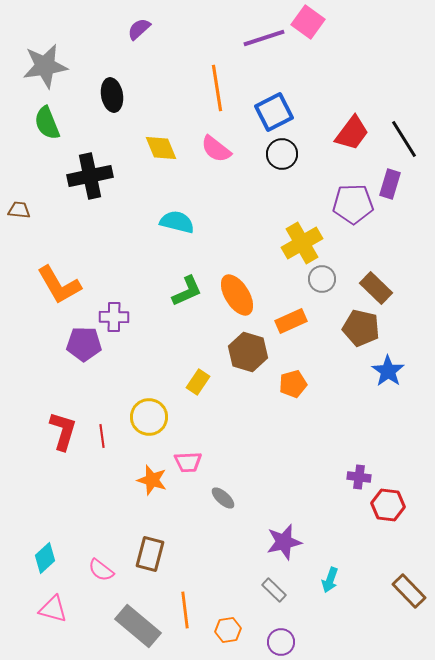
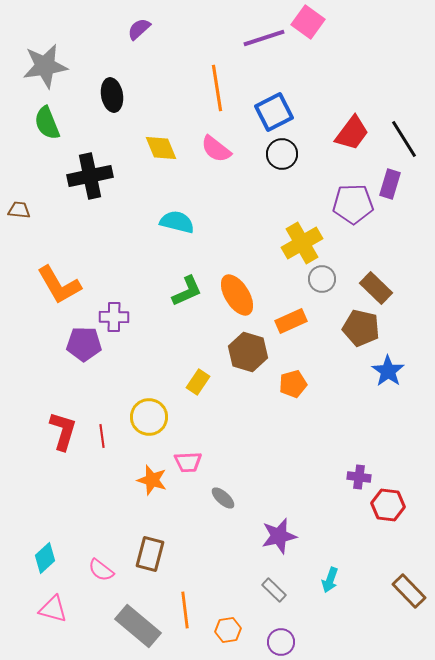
purple star at (284, 542): moved 5 px left, 6 px up
